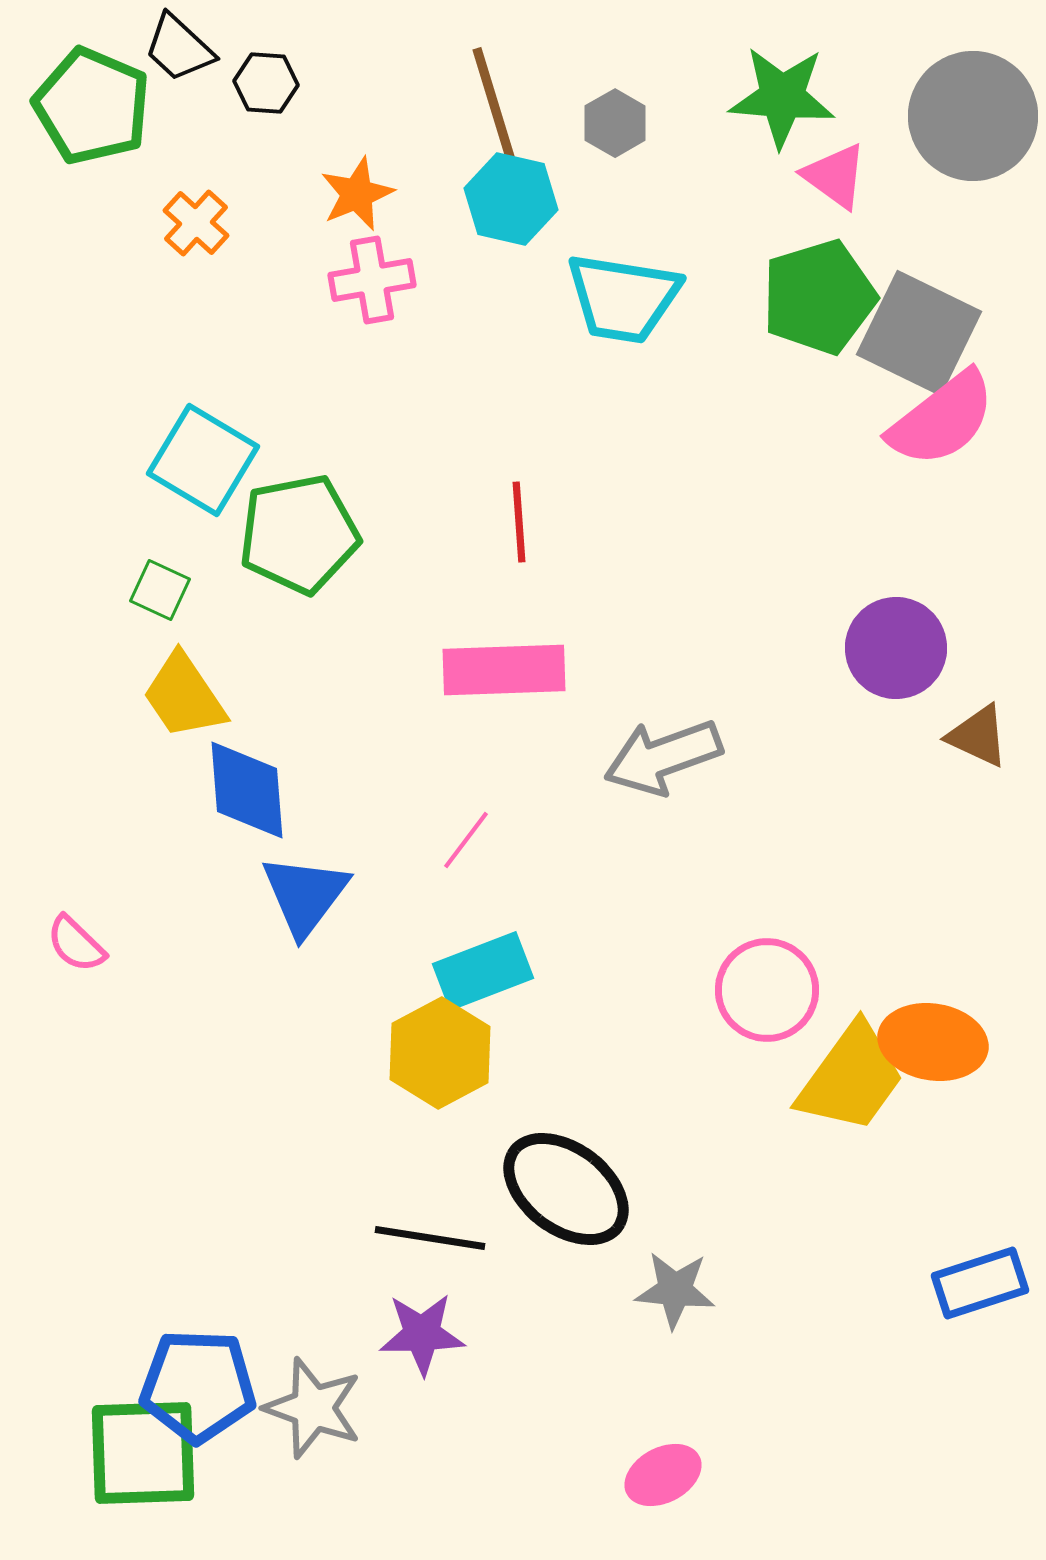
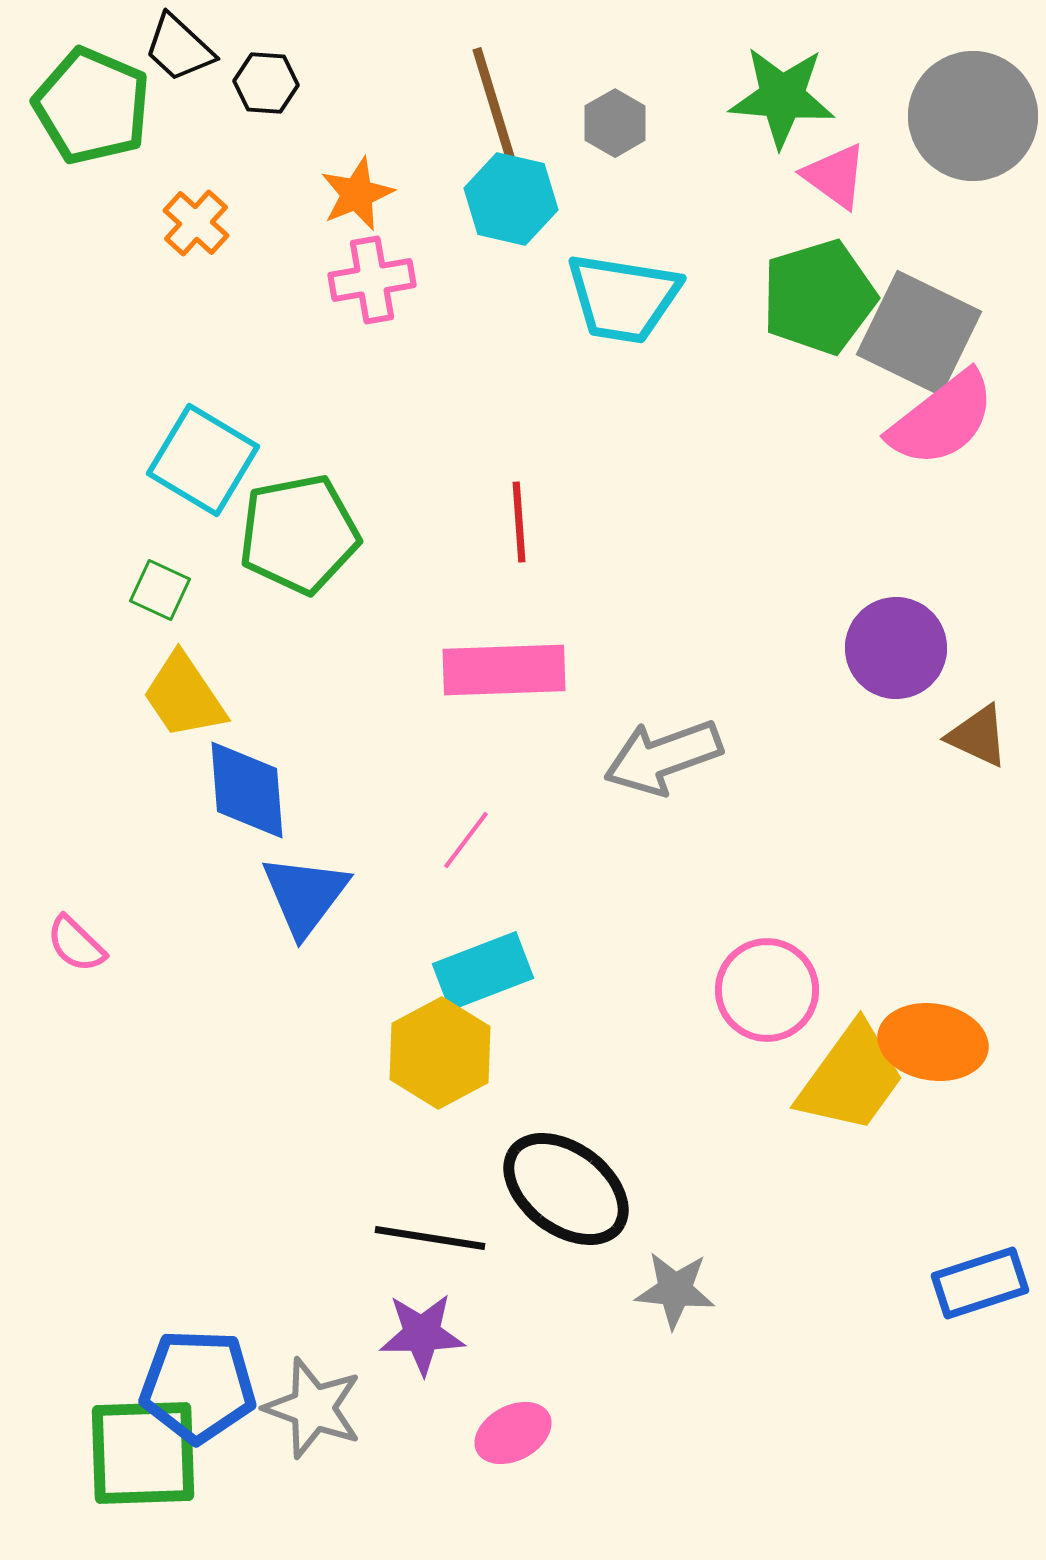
pink ellipse at (663, 1475): moved 150 px left, 42 px up
